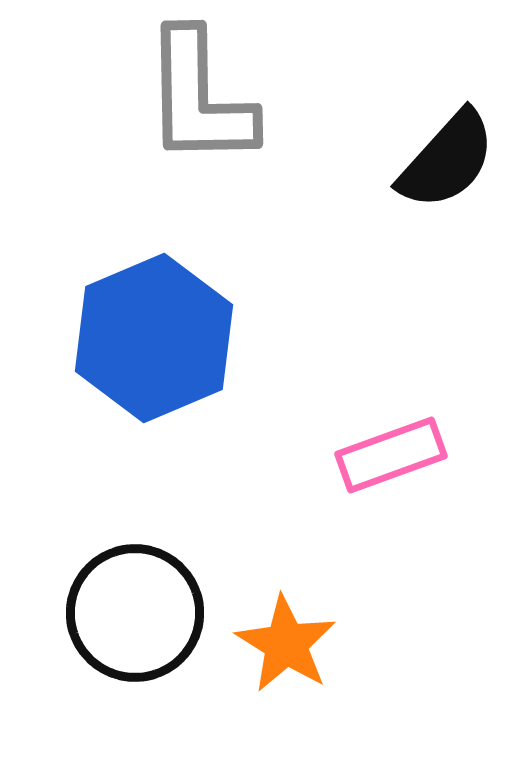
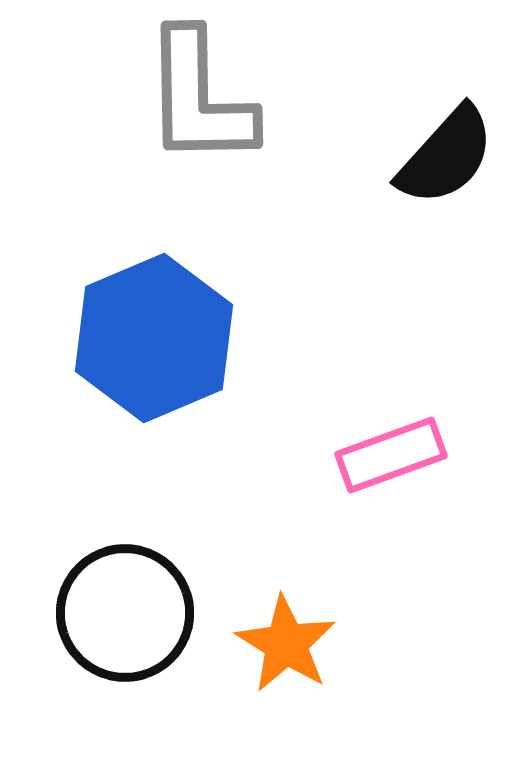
black semicircle: moved 1 px left, 4 px up
black circle: moved 10 px left
